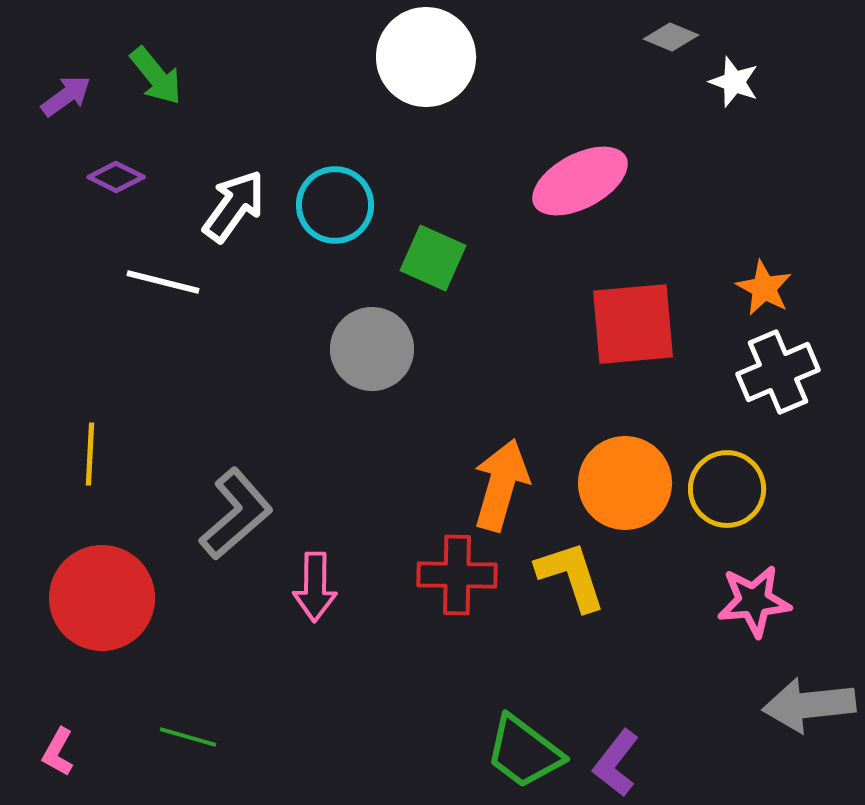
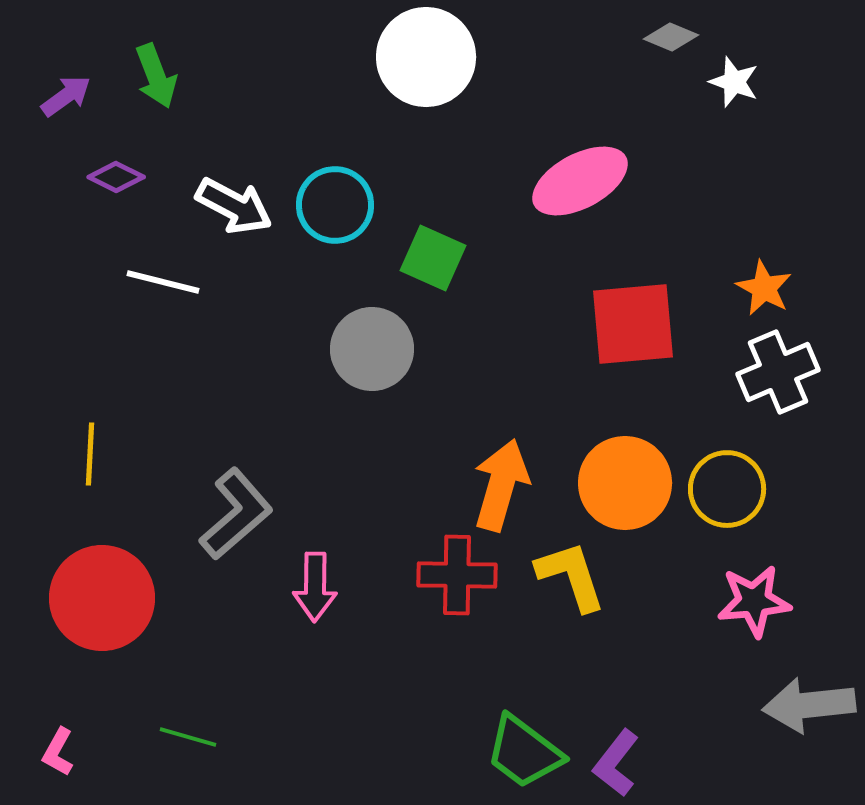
green arrow: rotated 18 degrees clockwise
white arrow: rotated 82 degrees clockwise
